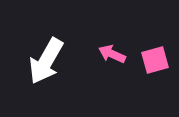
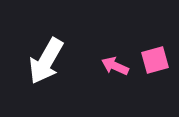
pink arrow: moved 3 px right, 12 px down
